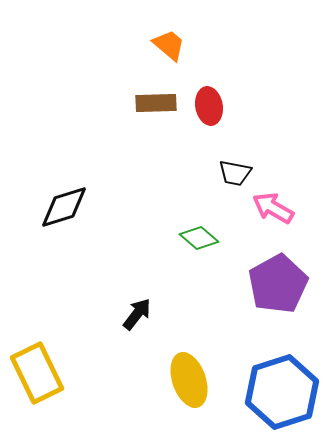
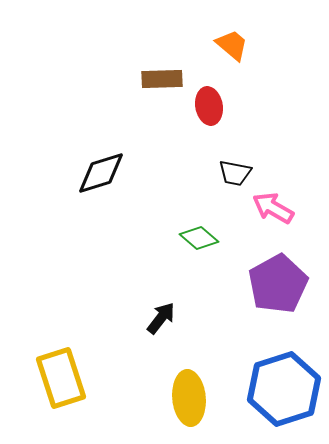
orange trapezoid: moved 63 px right
brown rectangle: moved 6 px right, 24 px up
black diamond: moved 37 px right, 34 px up
black arrow: moved 24 px right, 4 px down
yellow rectangle: moved 24 px right, 5 px down; rotated 8 degrees clockwise
yellow ellipse: moved 18 px down; rotated 14 degrees clockwise
blue hexagon: moved 2 px right, 3 px up
